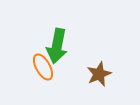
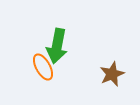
brown star: moved 13 px right
